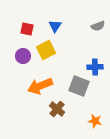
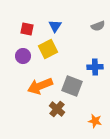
yellow square: moved 2 px right, 1 px up
gray square: moved 7 px left
